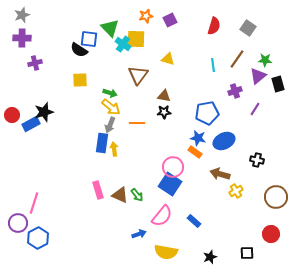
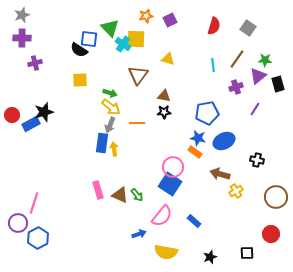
purple cross at (235, 91): moved 1 px right, 4 px up
